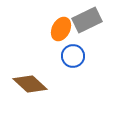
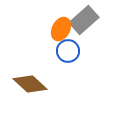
gray rectangle: moved 3 px left; rotated 16 degrees counterclockwise
blue circle: moved 5 px left, 5 px up
